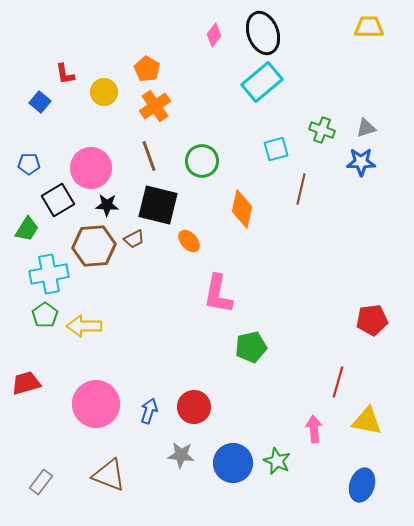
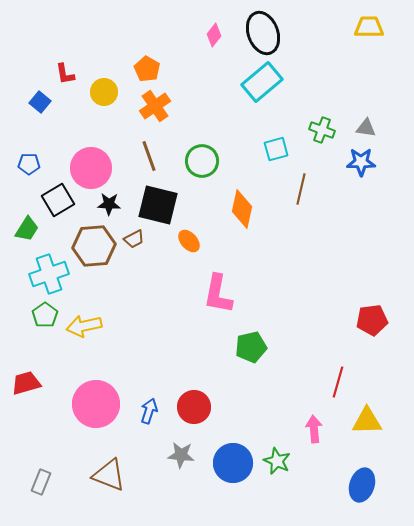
gray triangle at (366, 128): rotated 25 degrees clockwise
black star at (107, 205): moved 2 px right, 1 px up
cyan cross at (49, 274): rotated 9 degrees counterclockwise
yellow arrow at (84, 326): rotated 12 degrees counterclockwise
yellow triangle at (367, 421): rotated 12 degrees counterclockwise
gray rectangle at (41, 482): rotated 15 degrees counterclockwise
